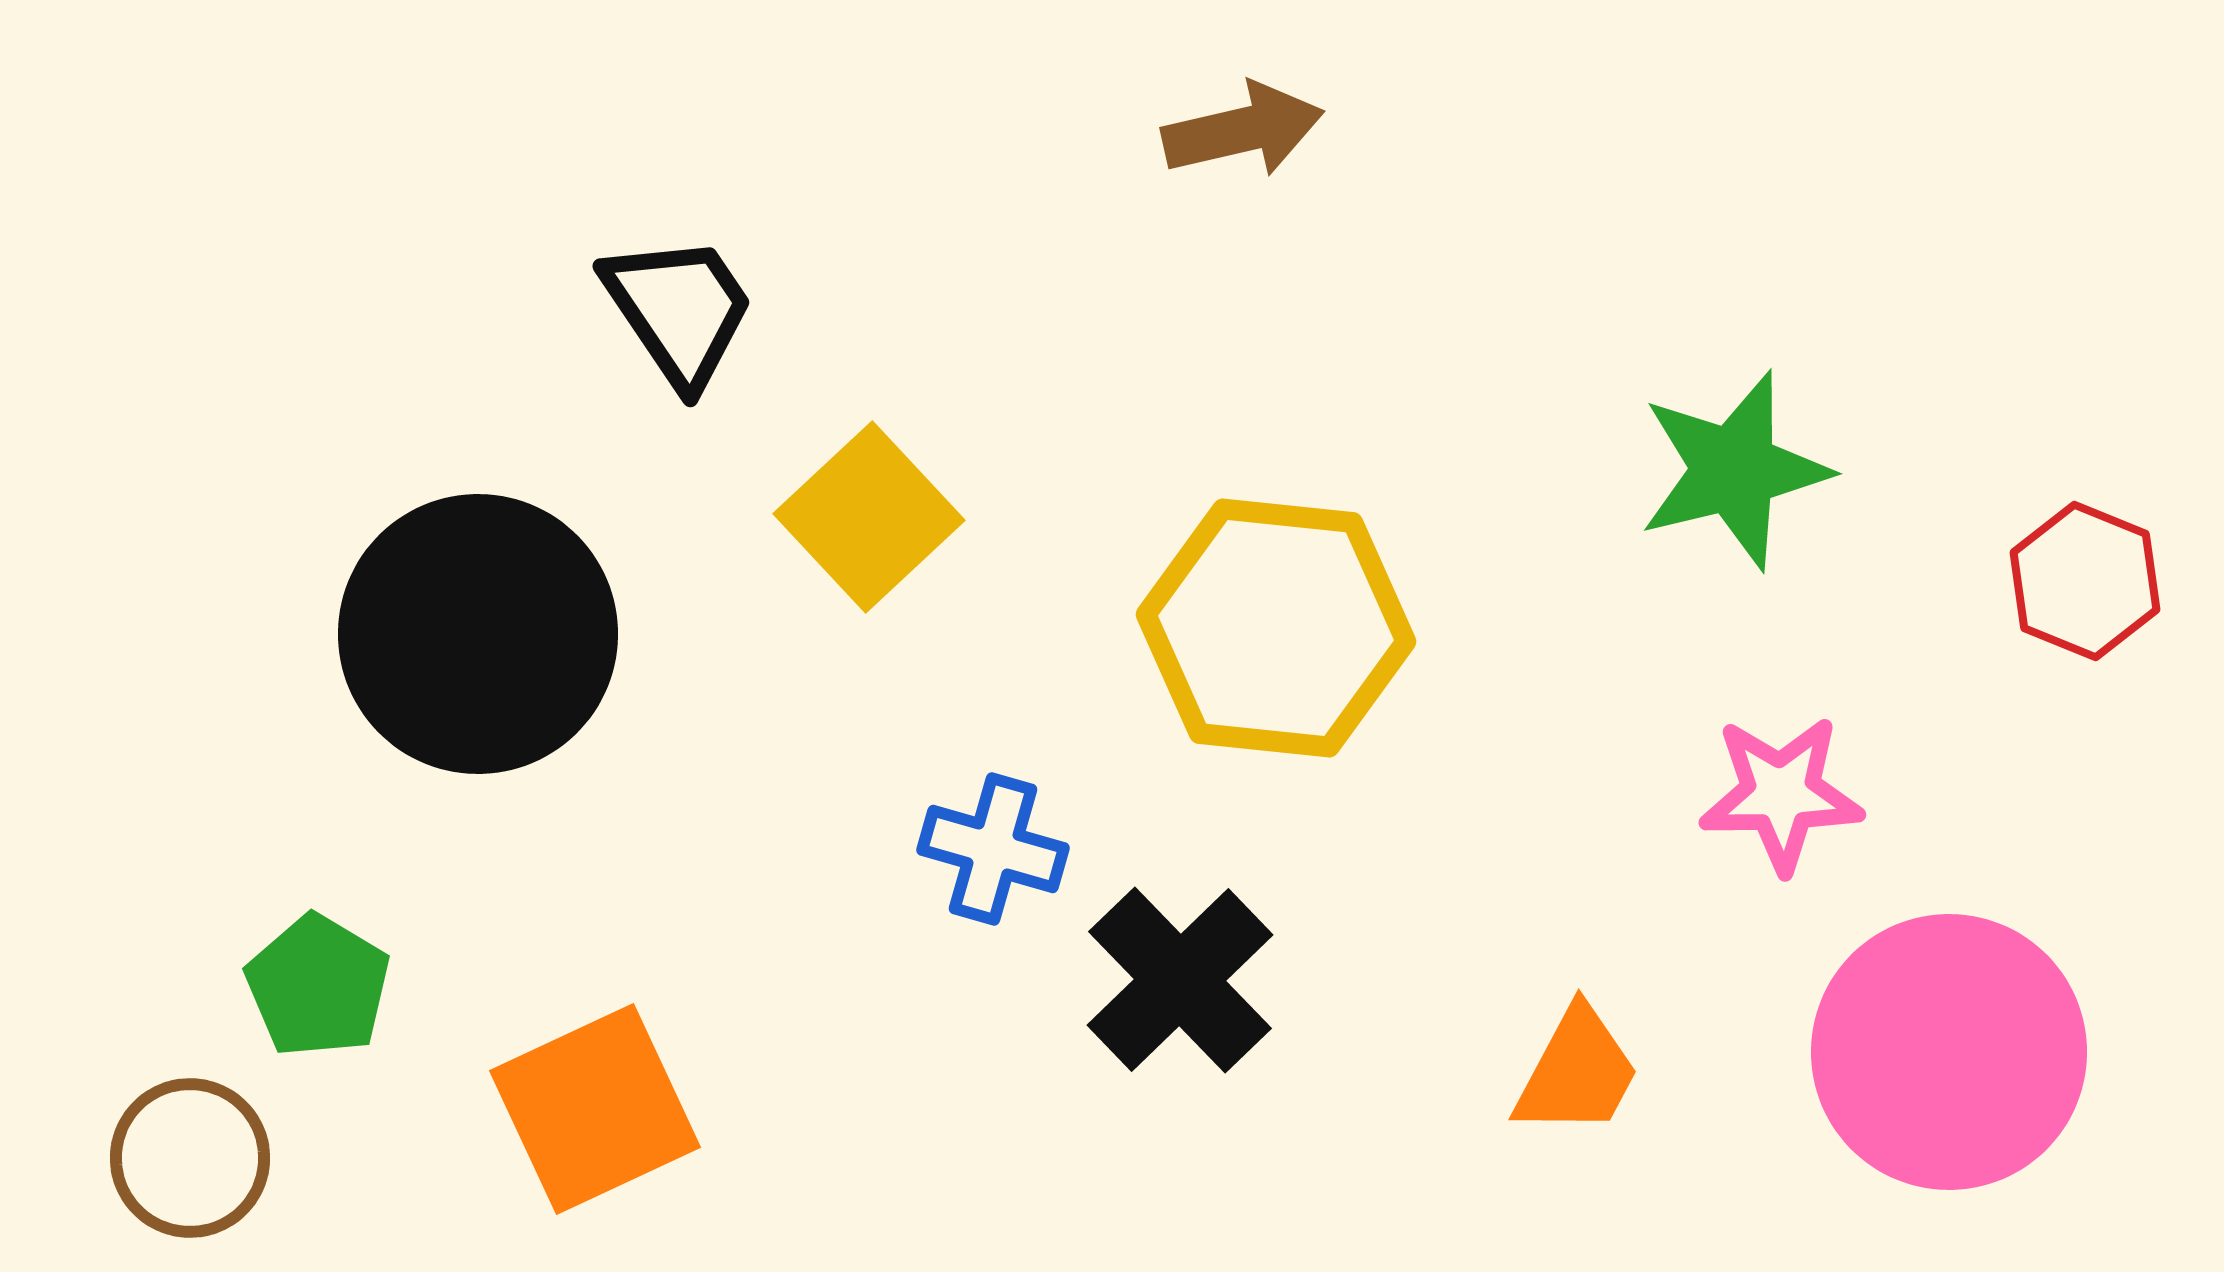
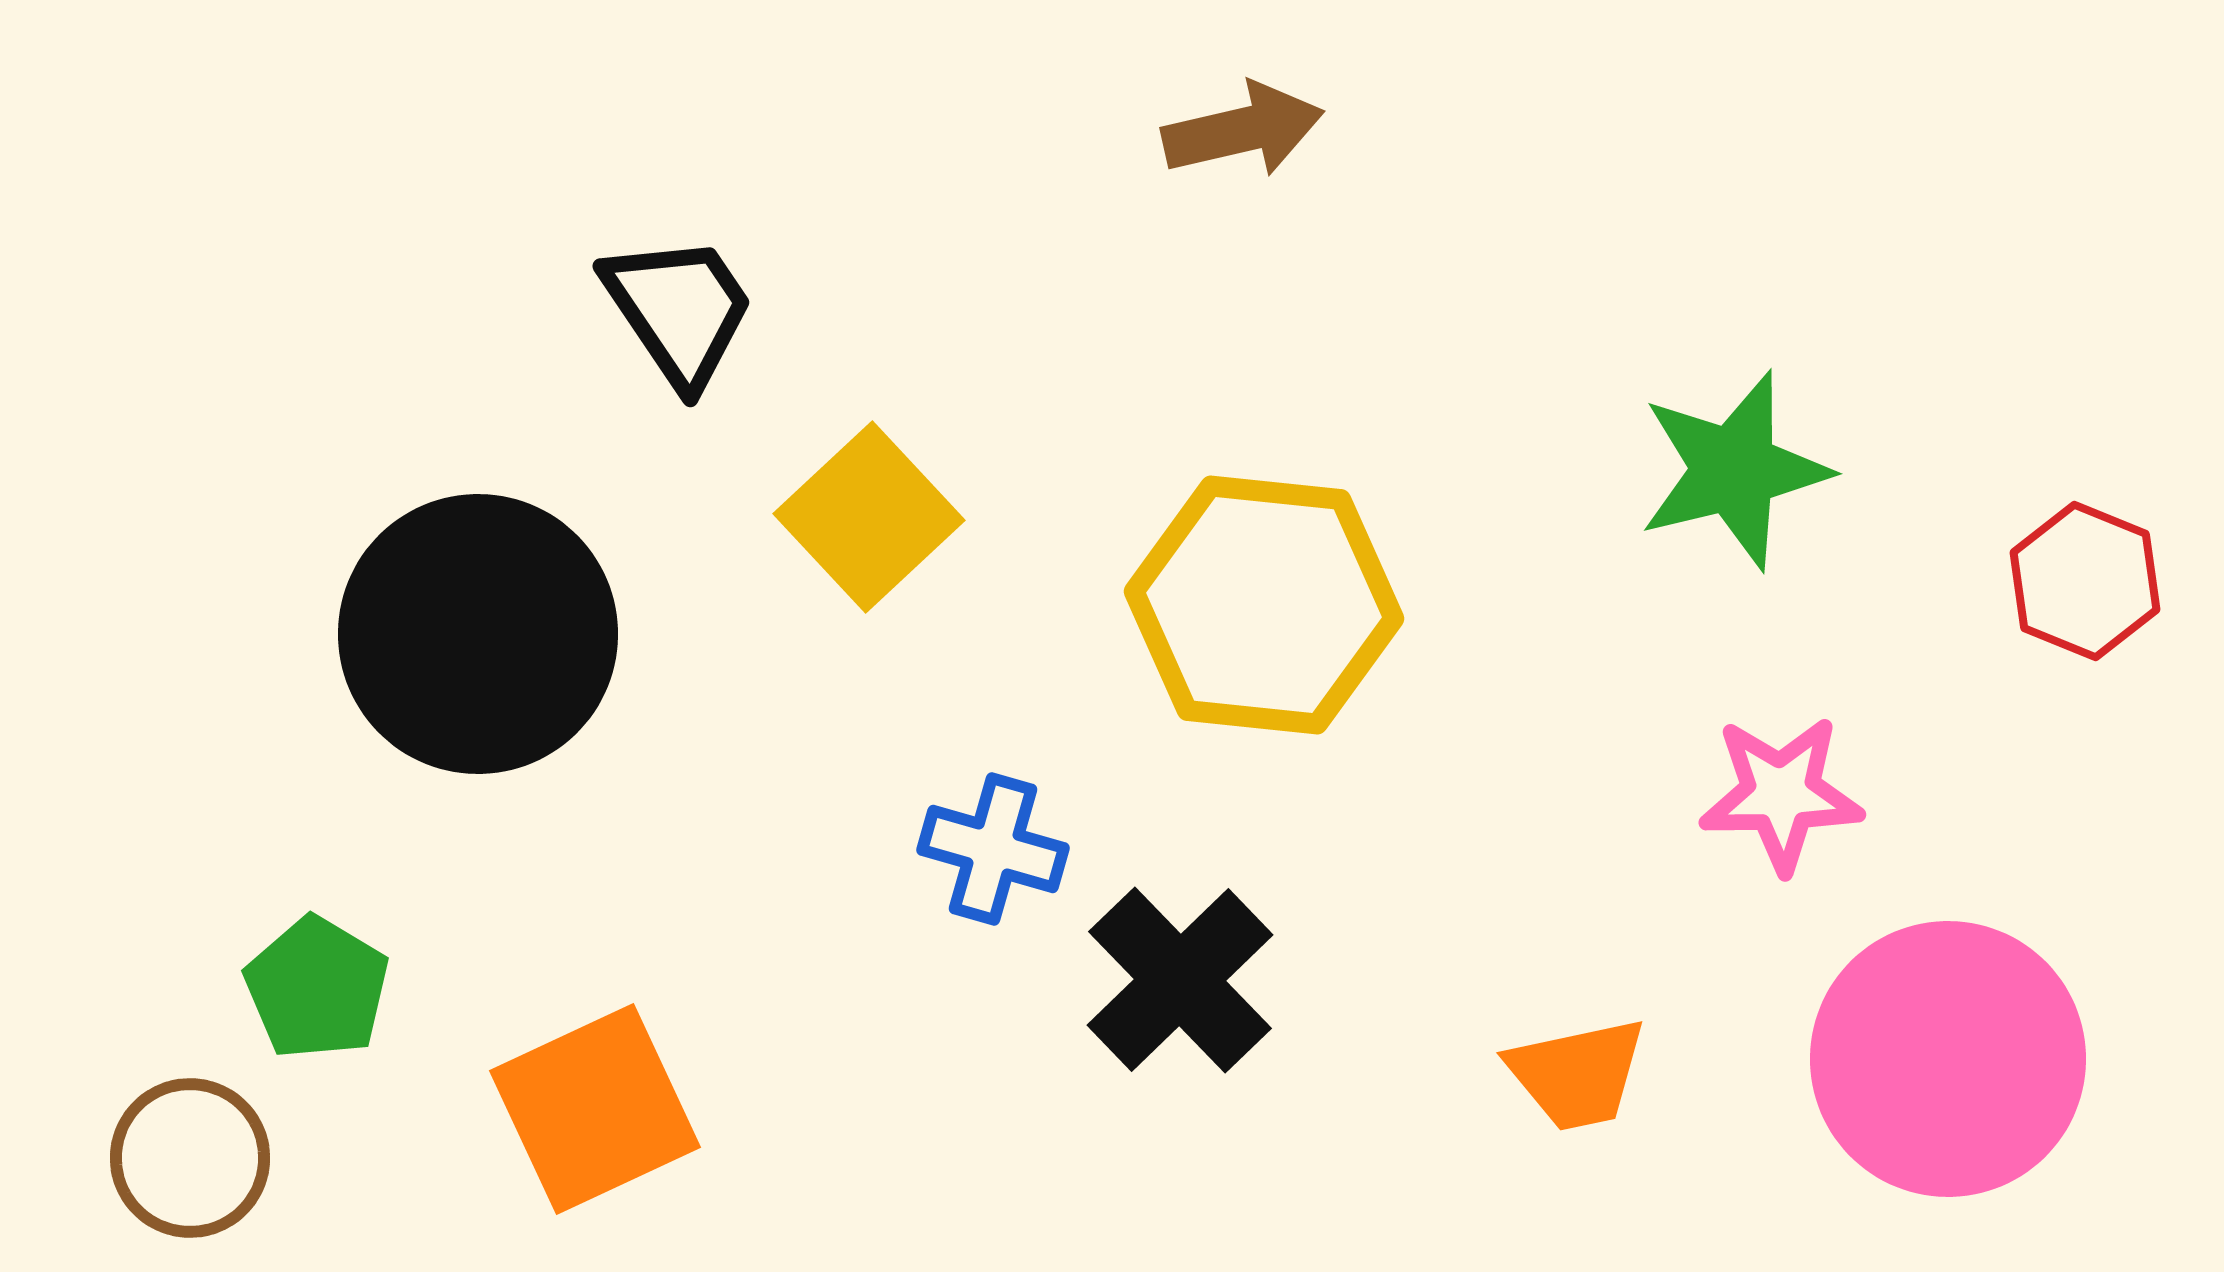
yellow hexagon: moved 12 px left, 23 px up
green pentagon: moved 1 px left, 2 px down
pink circle: moved 1 px left, 7 px down
orange trapezoid: moved 2 px down; rotated 50 degrees clockwise
